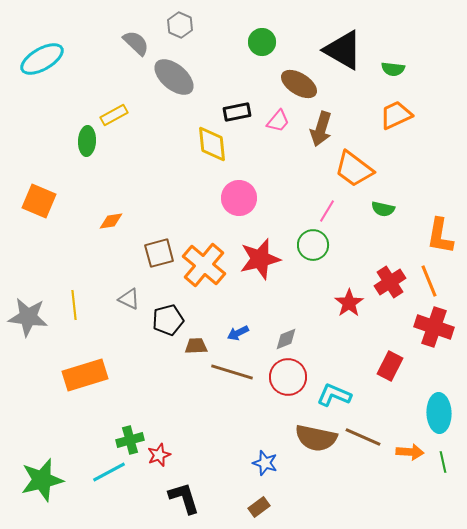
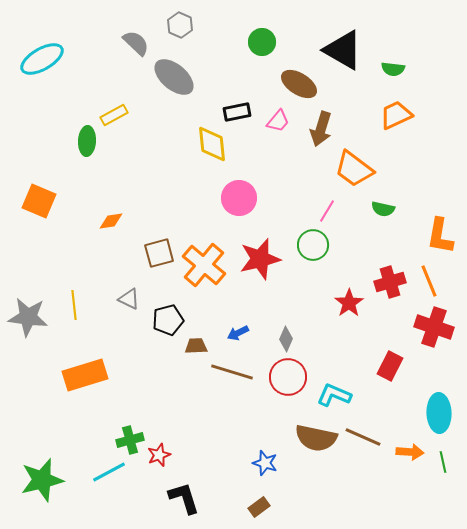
red cross at (390, 282): rotated 16 degrees clockwise
gray diamond at (286, 339): rotated 45 degrees counterclockwise
